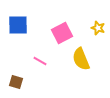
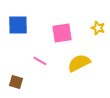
pink square: rotated 20 degrees clockwise
yellow semicircle: moved 2 px left, 4 px down; rotated 85 degrees clockwise
